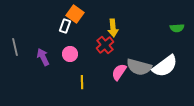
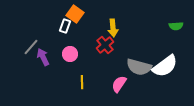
green semicircle: moved 1 px left, 2 px up
gray line: moved 16 px right; rotated 54 degrees clockwise
pink semicircle: moved 12 px down
